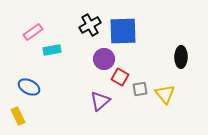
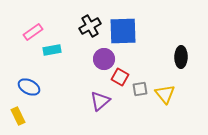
black cross: moved 1 px down
